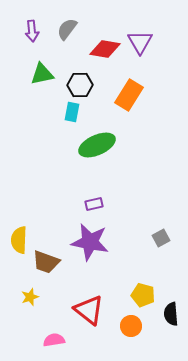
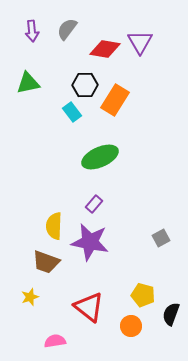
green triangle: moved 14 px left, 9 px down
black hexagon: moved 5 px right
orange rectangle: moved 14 px left, 5 px down
cyan rectangle: rotated 48 degrees counterclockwise
green ellipse: moved 3 px right, 12 px down
purple rectangle: rotated 36 degrees counterclockwise
yellow semicircle: moved 35 px right, 14 px up
red triangle: moved 3 px up
black semicircle: rotated 25 degrees clockwise
pink semicircle: moved 1 px right, 1 px down
